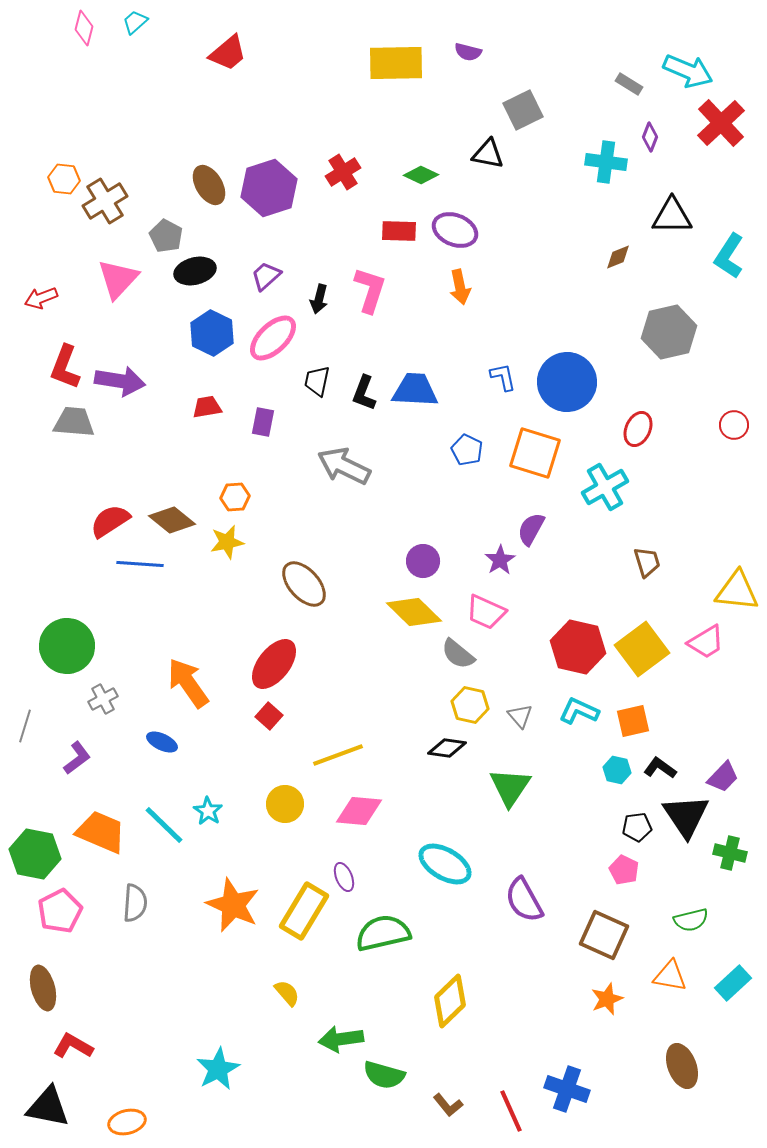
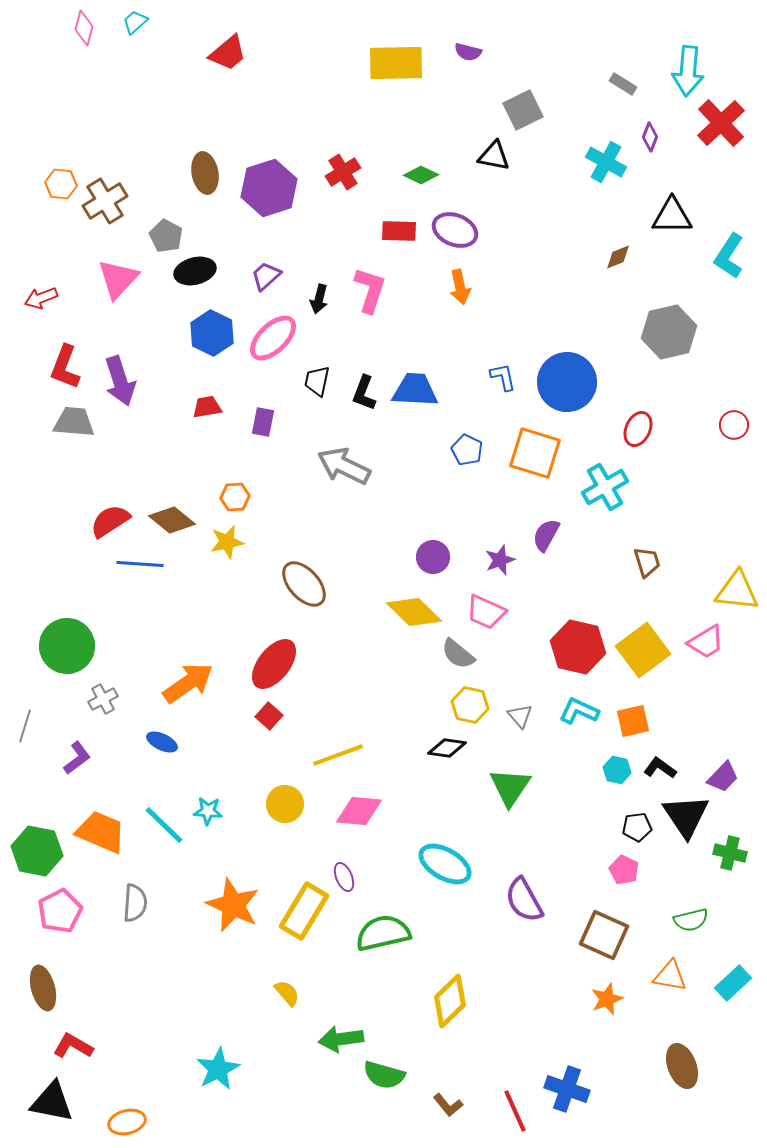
cyan arrow at (688, 71): rotated 72 degrees clockwise
gray rectangle at (629, 84): moved 6 px left
black triangle at (488, 154): moved 6 px right, 2 px down
cyan cross at (606, 162): rotated 21 degrees clockwise
orange hexagon at (64, 179): moved 3 px left, 5 px down
brown ellipse at (209, 185): moved 4 px left, 12 px up; rotated 21 degrees clockwise
purple arrow at (120, 381): rotated 63 degrees clockwise
purple semicircle at (531, 529): moved 15 px right, 6 px down
purple star at (500, 560): rotated 12 degrees clockwise
purple circle at (423, 561): moved 10 px right, 4 px up
yellow square at (642, 649): moved 1 px right, 1 px down
orange arrow at (188, 683): rotated 90 degrees clockwise
cyan star at (208, 811): rotated 28 degrees counterclockwise
green hexagon at (35, 854): moved 2 px right, 3 px up
black triangle at (48, 1107): moved 4 px right, 5 px up
red line at (511, 1111): moved 4 px right
